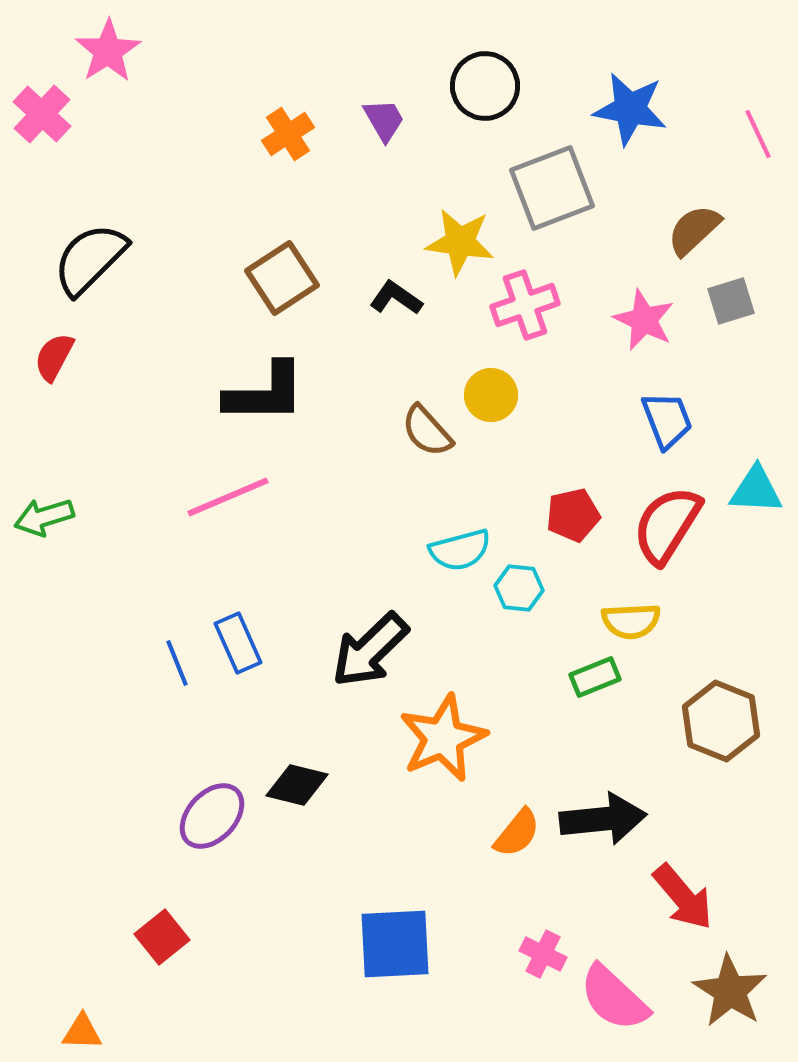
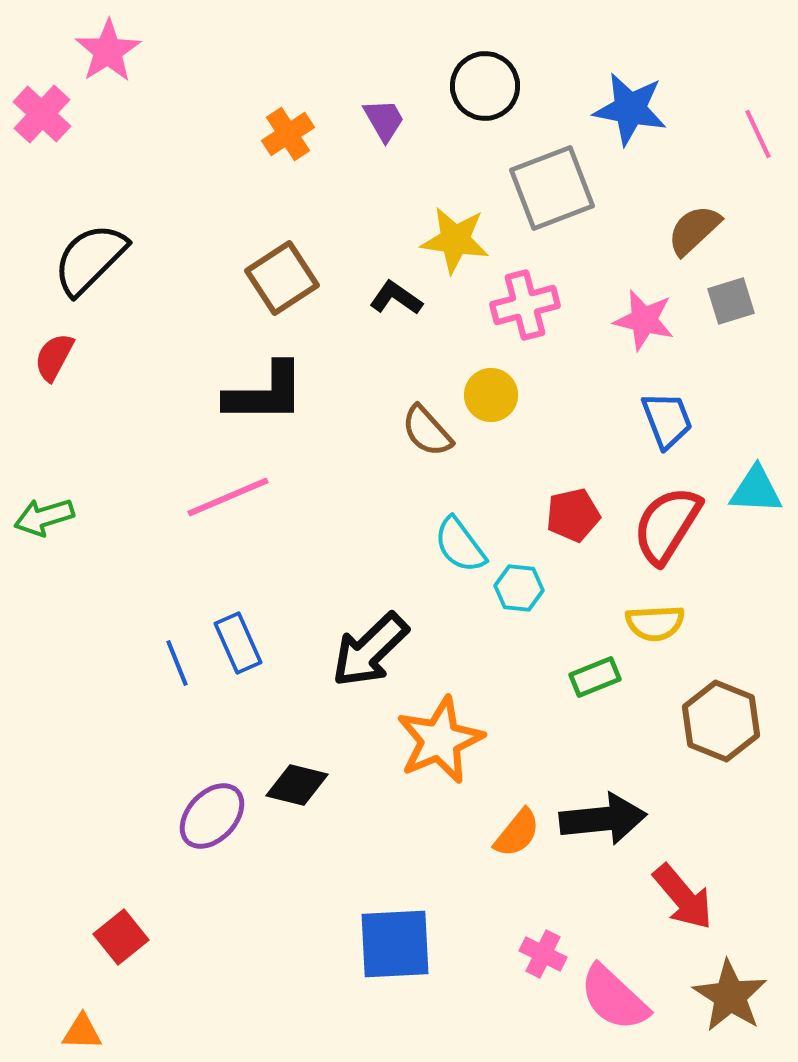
yellow star at (460, 242): moved 5 px left, 2 px up
pink cross at (525, 305): rotated 4 degrees clockwise
pink star at (644, 320): rotated 12 degrees counterclockwise
cyan semicircle at (460, 550): moved 5 px up; rotated 68 degrees clockwise
yellow semicircle at (631, 621): moved 24 px right, 2 px down
orange star at (443, 738): moved 3 px left, 2 px down
red square at (162, 937): moved 41 px left
brown star at (730, 991): moved 5 px down
